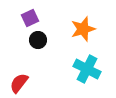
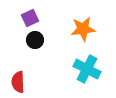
orange star: rotated 10 degrees clockwise
black circle: moved 3 px left
red semicircle: moved 1 px left, 1 px up; rotated 40 degrees counterclockwise
